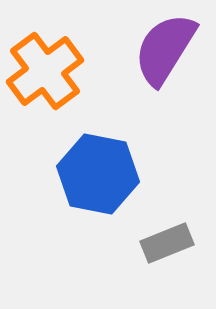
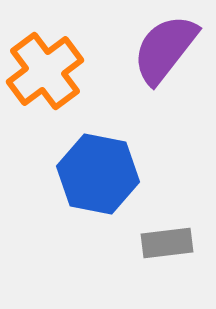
purple semicircle: rotated 6 degrees clockwise
gray rectangle: rotated 15 degrees clockwise
